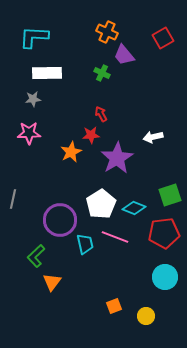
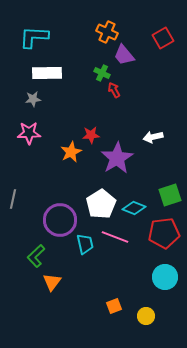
red arrow: moved 13 px right, 24 px up
